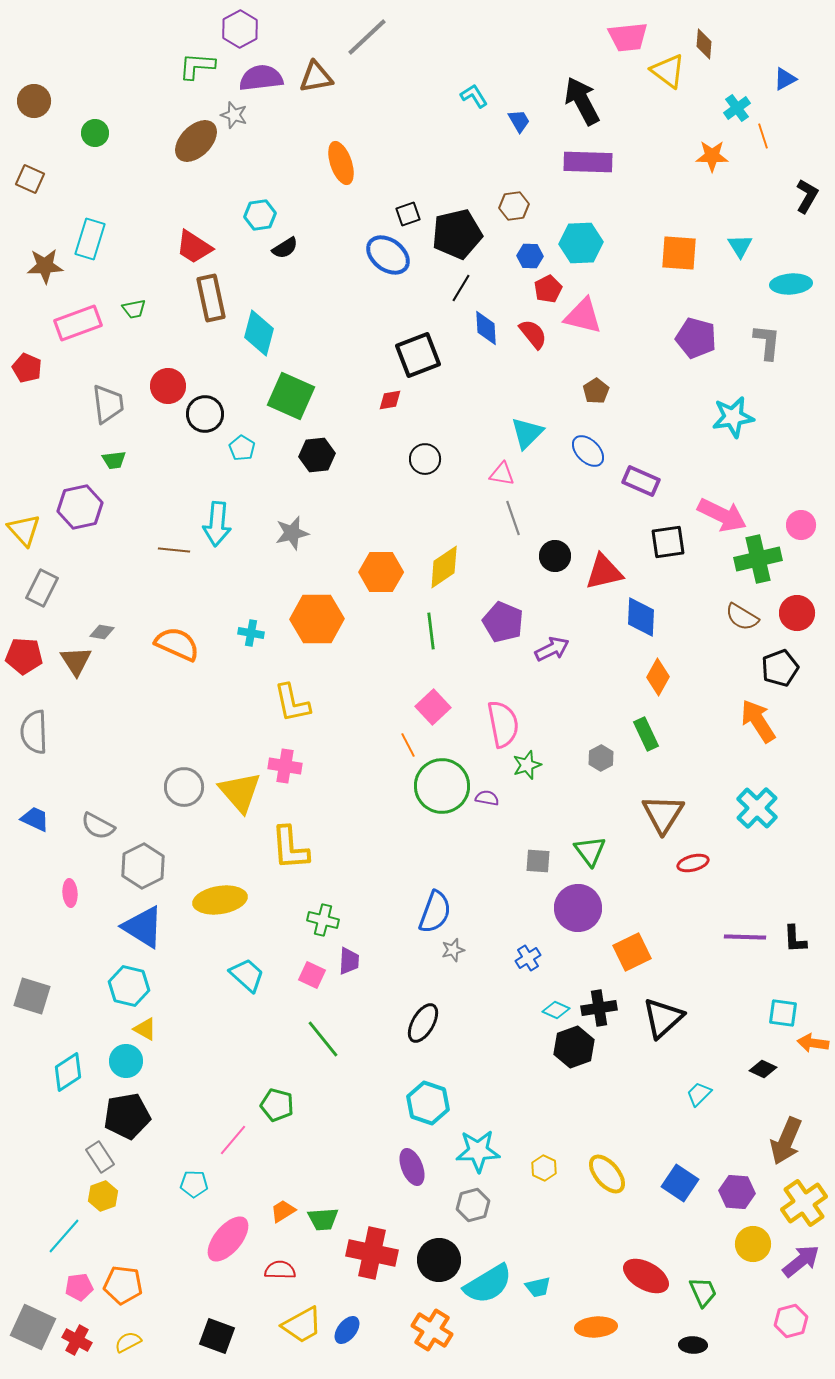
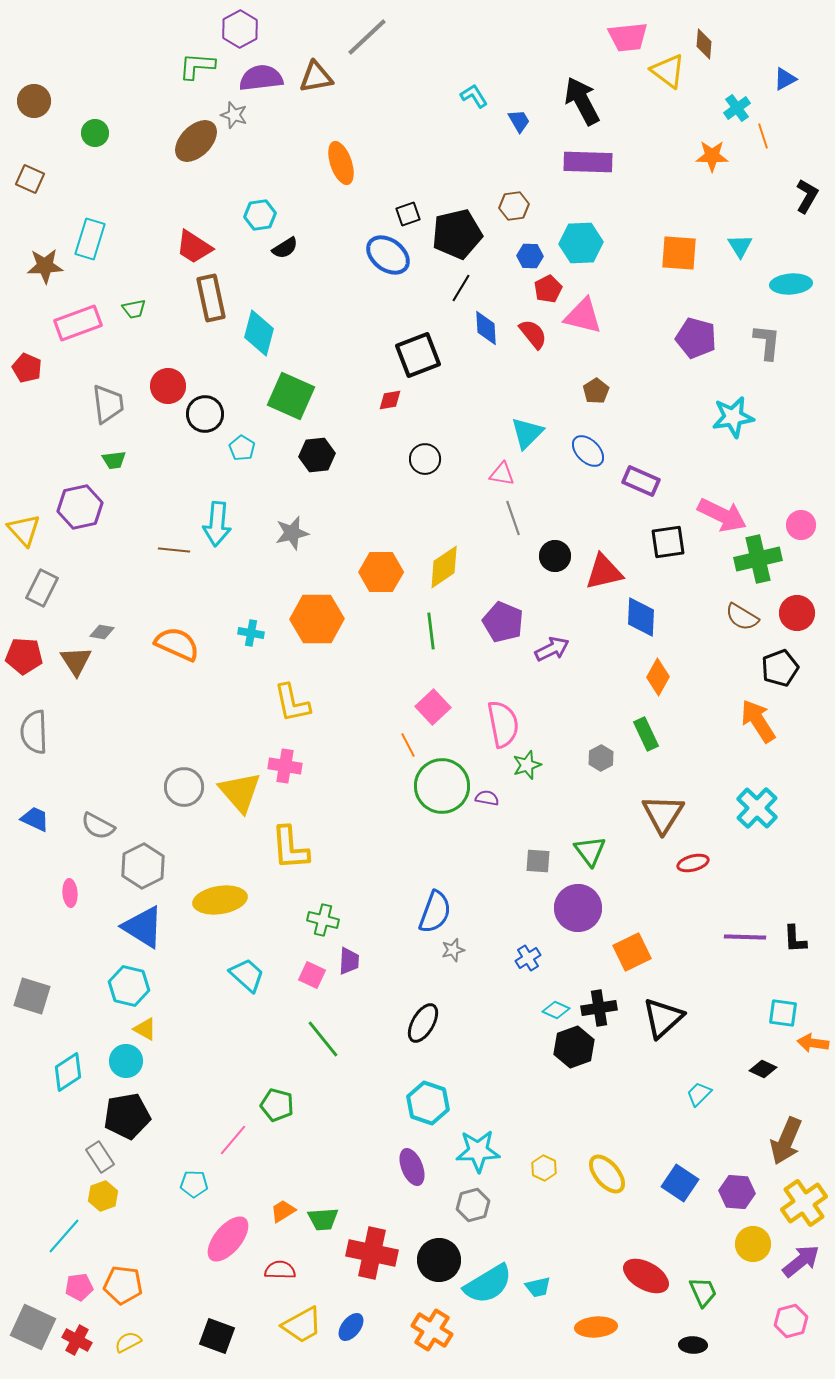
blue ellipse at (347, 1330): moved 4 px right, 3 px up
